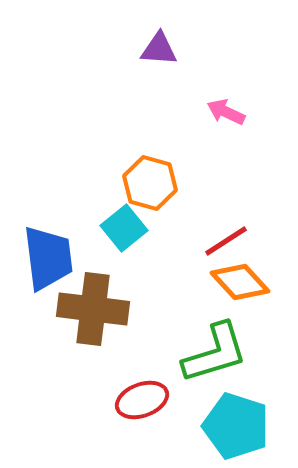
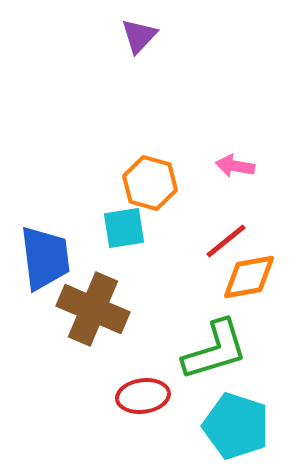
purple triangle: moved 20 px left, 13 px up; rotated 51 degrees counterclockwise
pink arrow: moved 9 px right, 54 px down; rotated 15 degrees counterclockwise
cyan square: rotated 30 degrees clockwise
red line: rotated 6 degrees counterclockwise
blue trapezoid: moved 3 px left
orange diamond: moved 9 px right, 5 px up; rotated 58 degrees counterclockwise
brown cross: rotated 16 degrees clockwise
green L-shape: moved 3 px up
red ellipse: moved 1 px right, 4 px up; rotated 12 degrees clockwise
